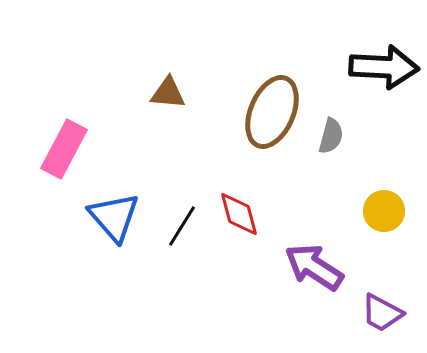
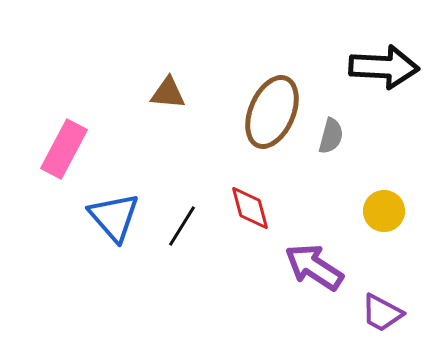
red diamond: moved 11 px right, 6 px up
